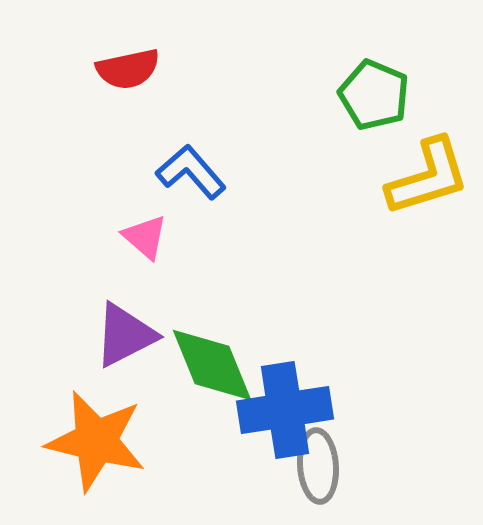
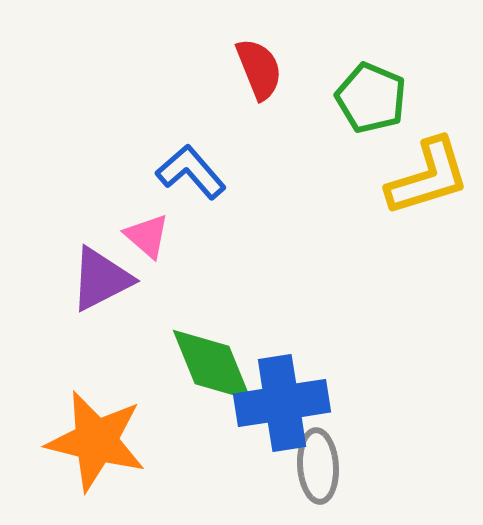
red semicircle: moved 131 px right; rotated 100 degrees counterclockwise
green pentagon: moved 3 px left, 3 px down
pink triangle: moved 2 px right, 1 px up
purple triangle: moved 24 px left, 56 px up
blue cross: moved 3 px left, 7 px up
